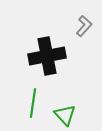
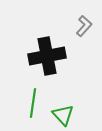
green triangle: moved 2 px left
